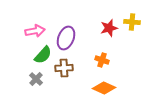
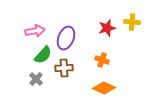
red star: moved 2 px left
